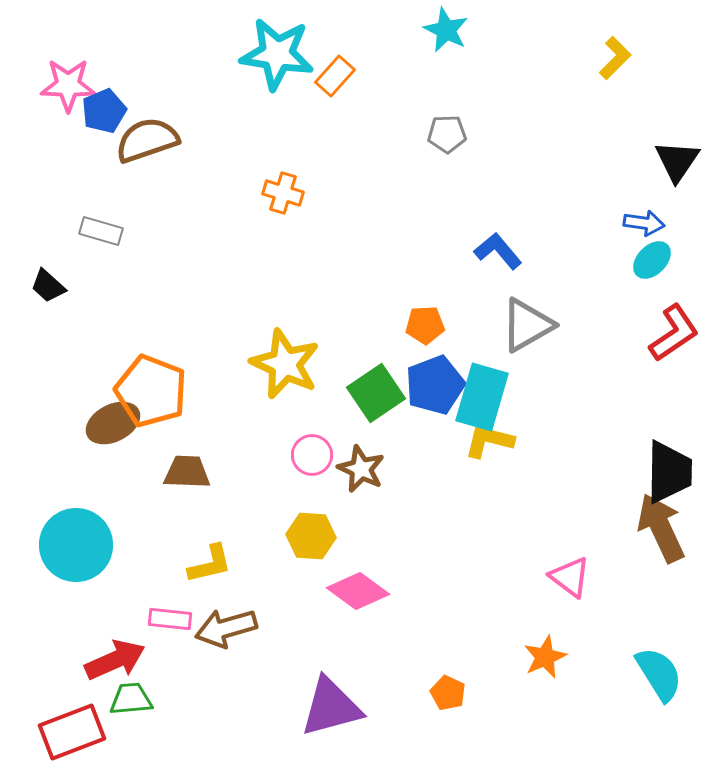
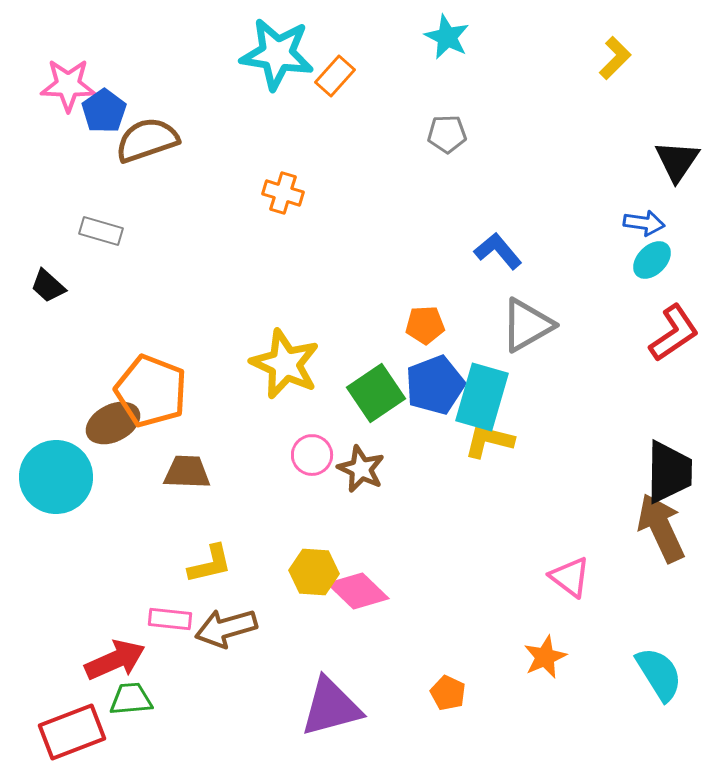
cyan star at (446, 30): moved 1 px right, 7 px down
blue pentagon at (104, 111): rotated 12 degrees counterclockwise
yellow hexagon at (311, 536): moved 3 px right, 36 px down
cyan circle at (76, 545): moved 20 px left, 68 px up
pink diamond at (358, 591): rotated 8 degrees clockwise
